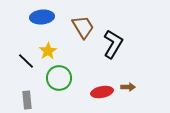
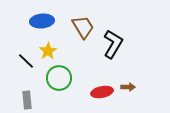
blue ellipse: moved 4 px down
